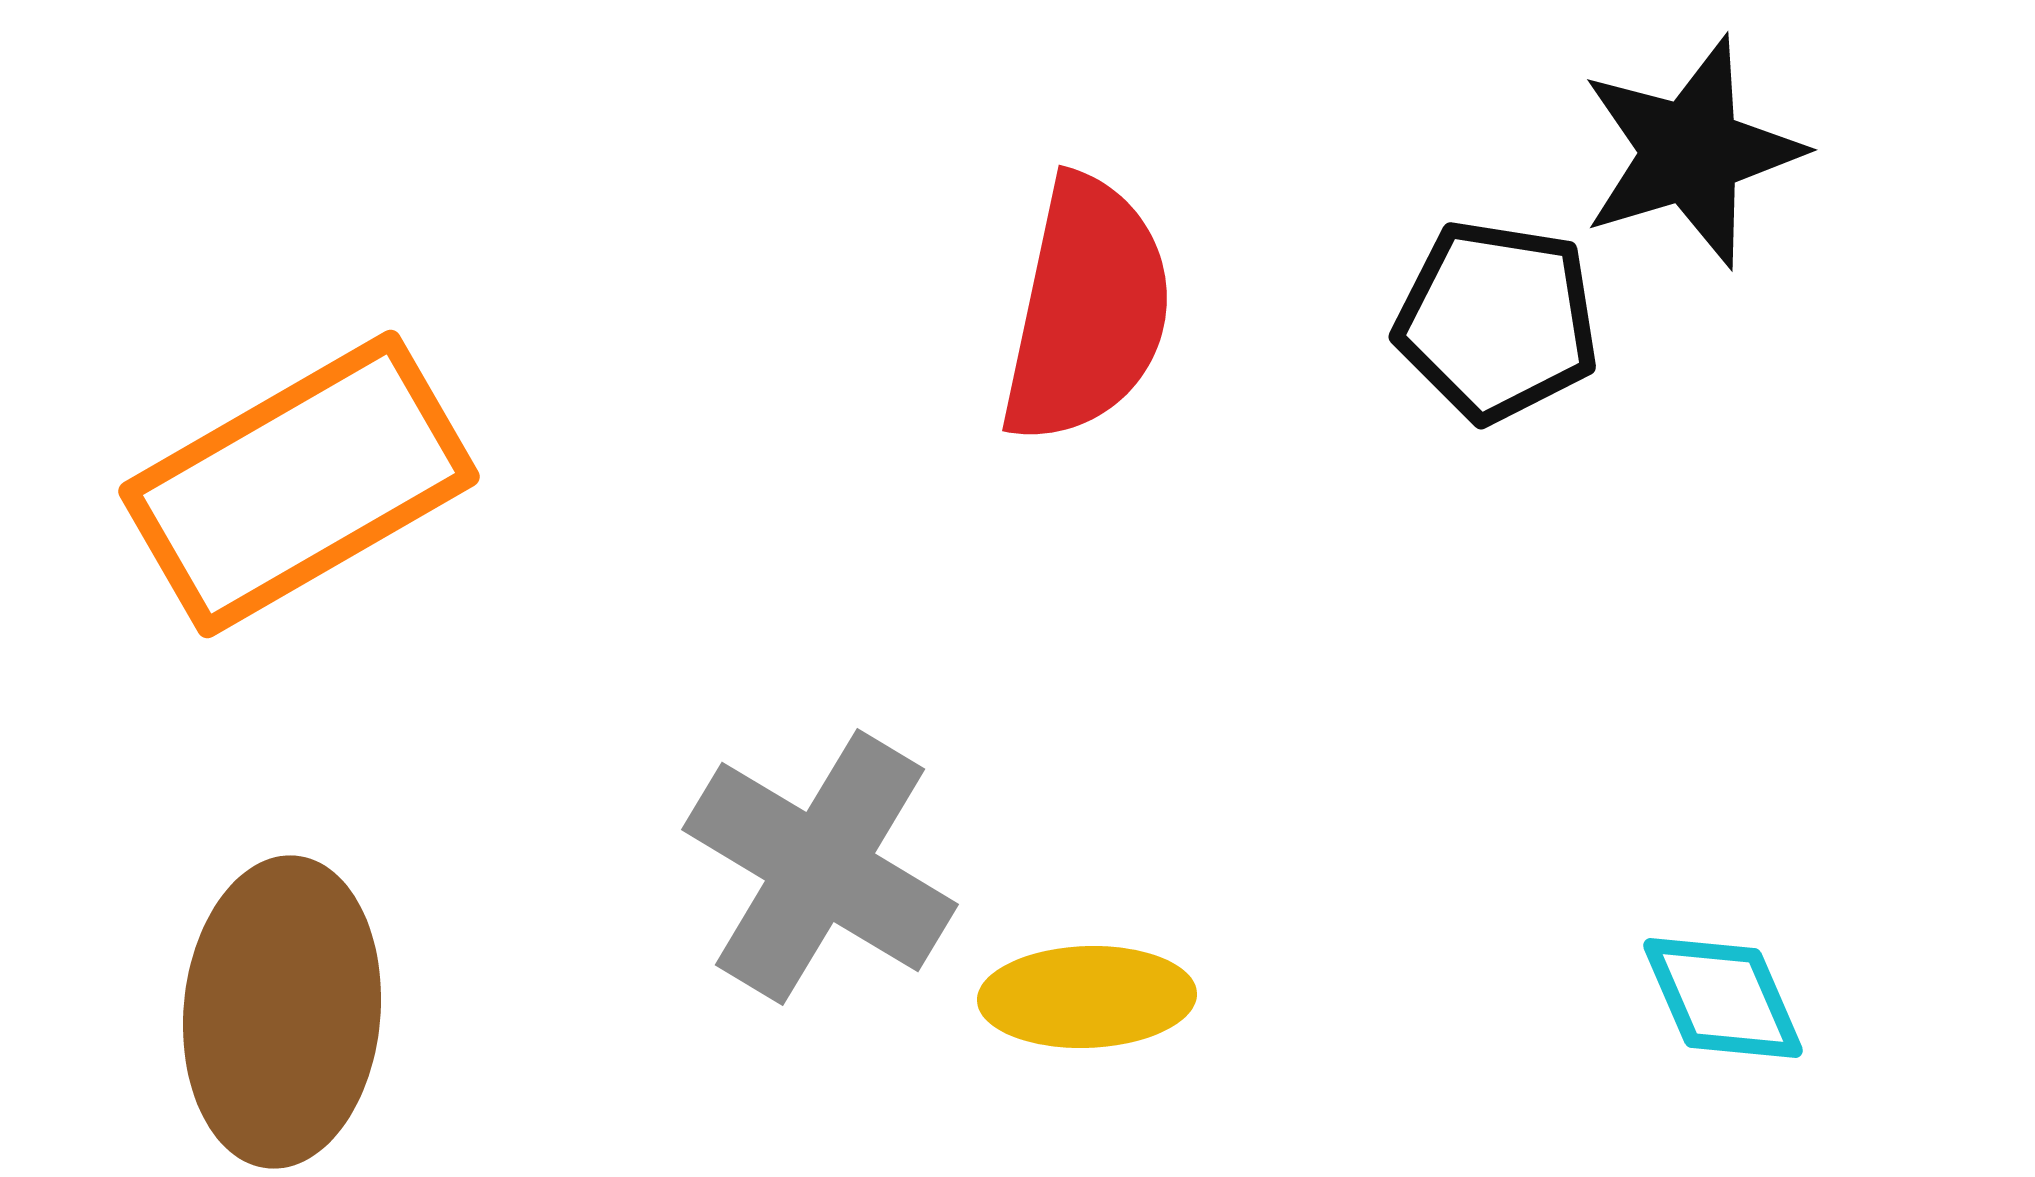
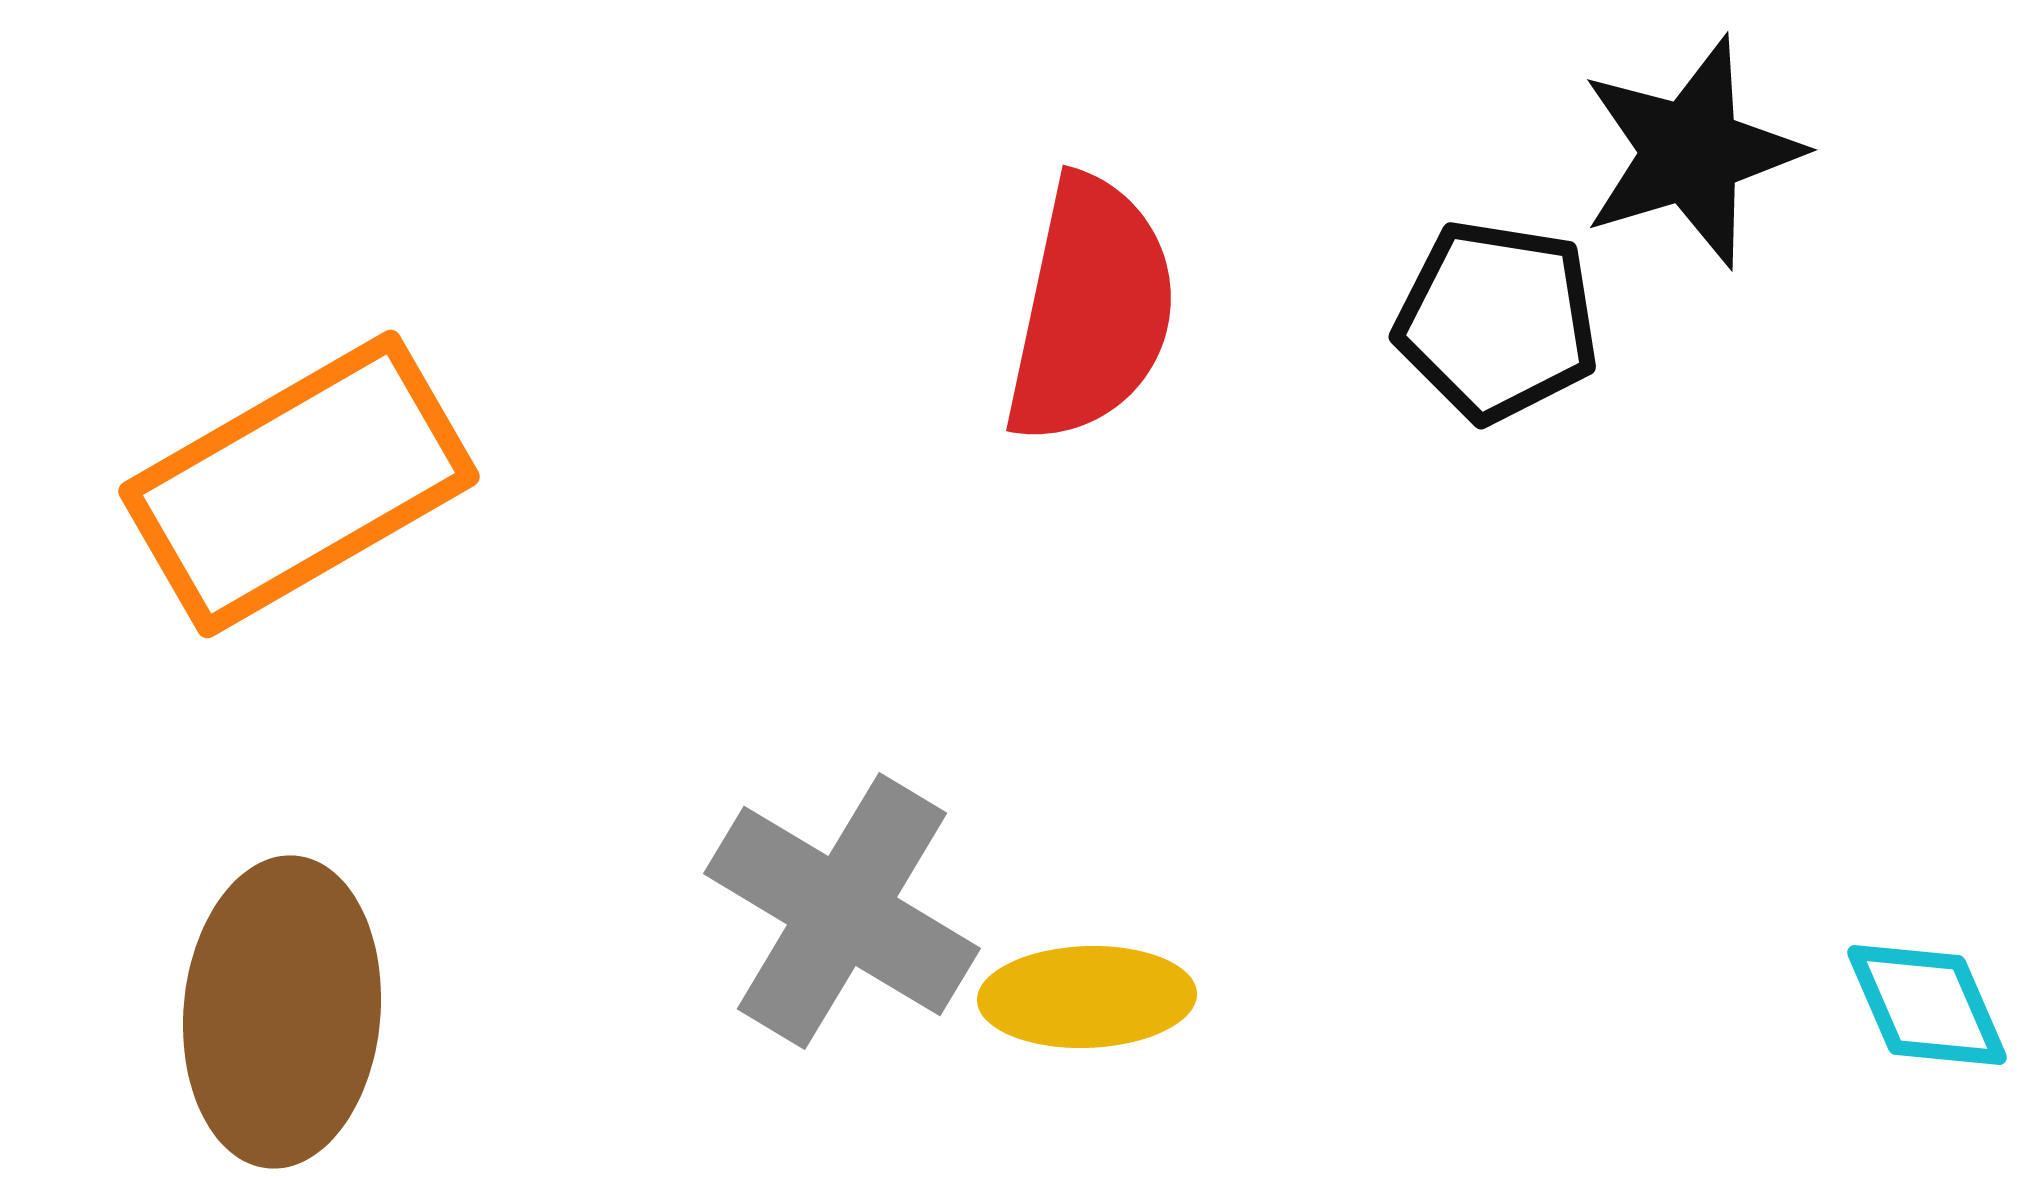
red semicircle: moved 4 px right
gray cross: moved 22 px right, 44 px down
cyan diamond: moved 204 px right, 7 px down
